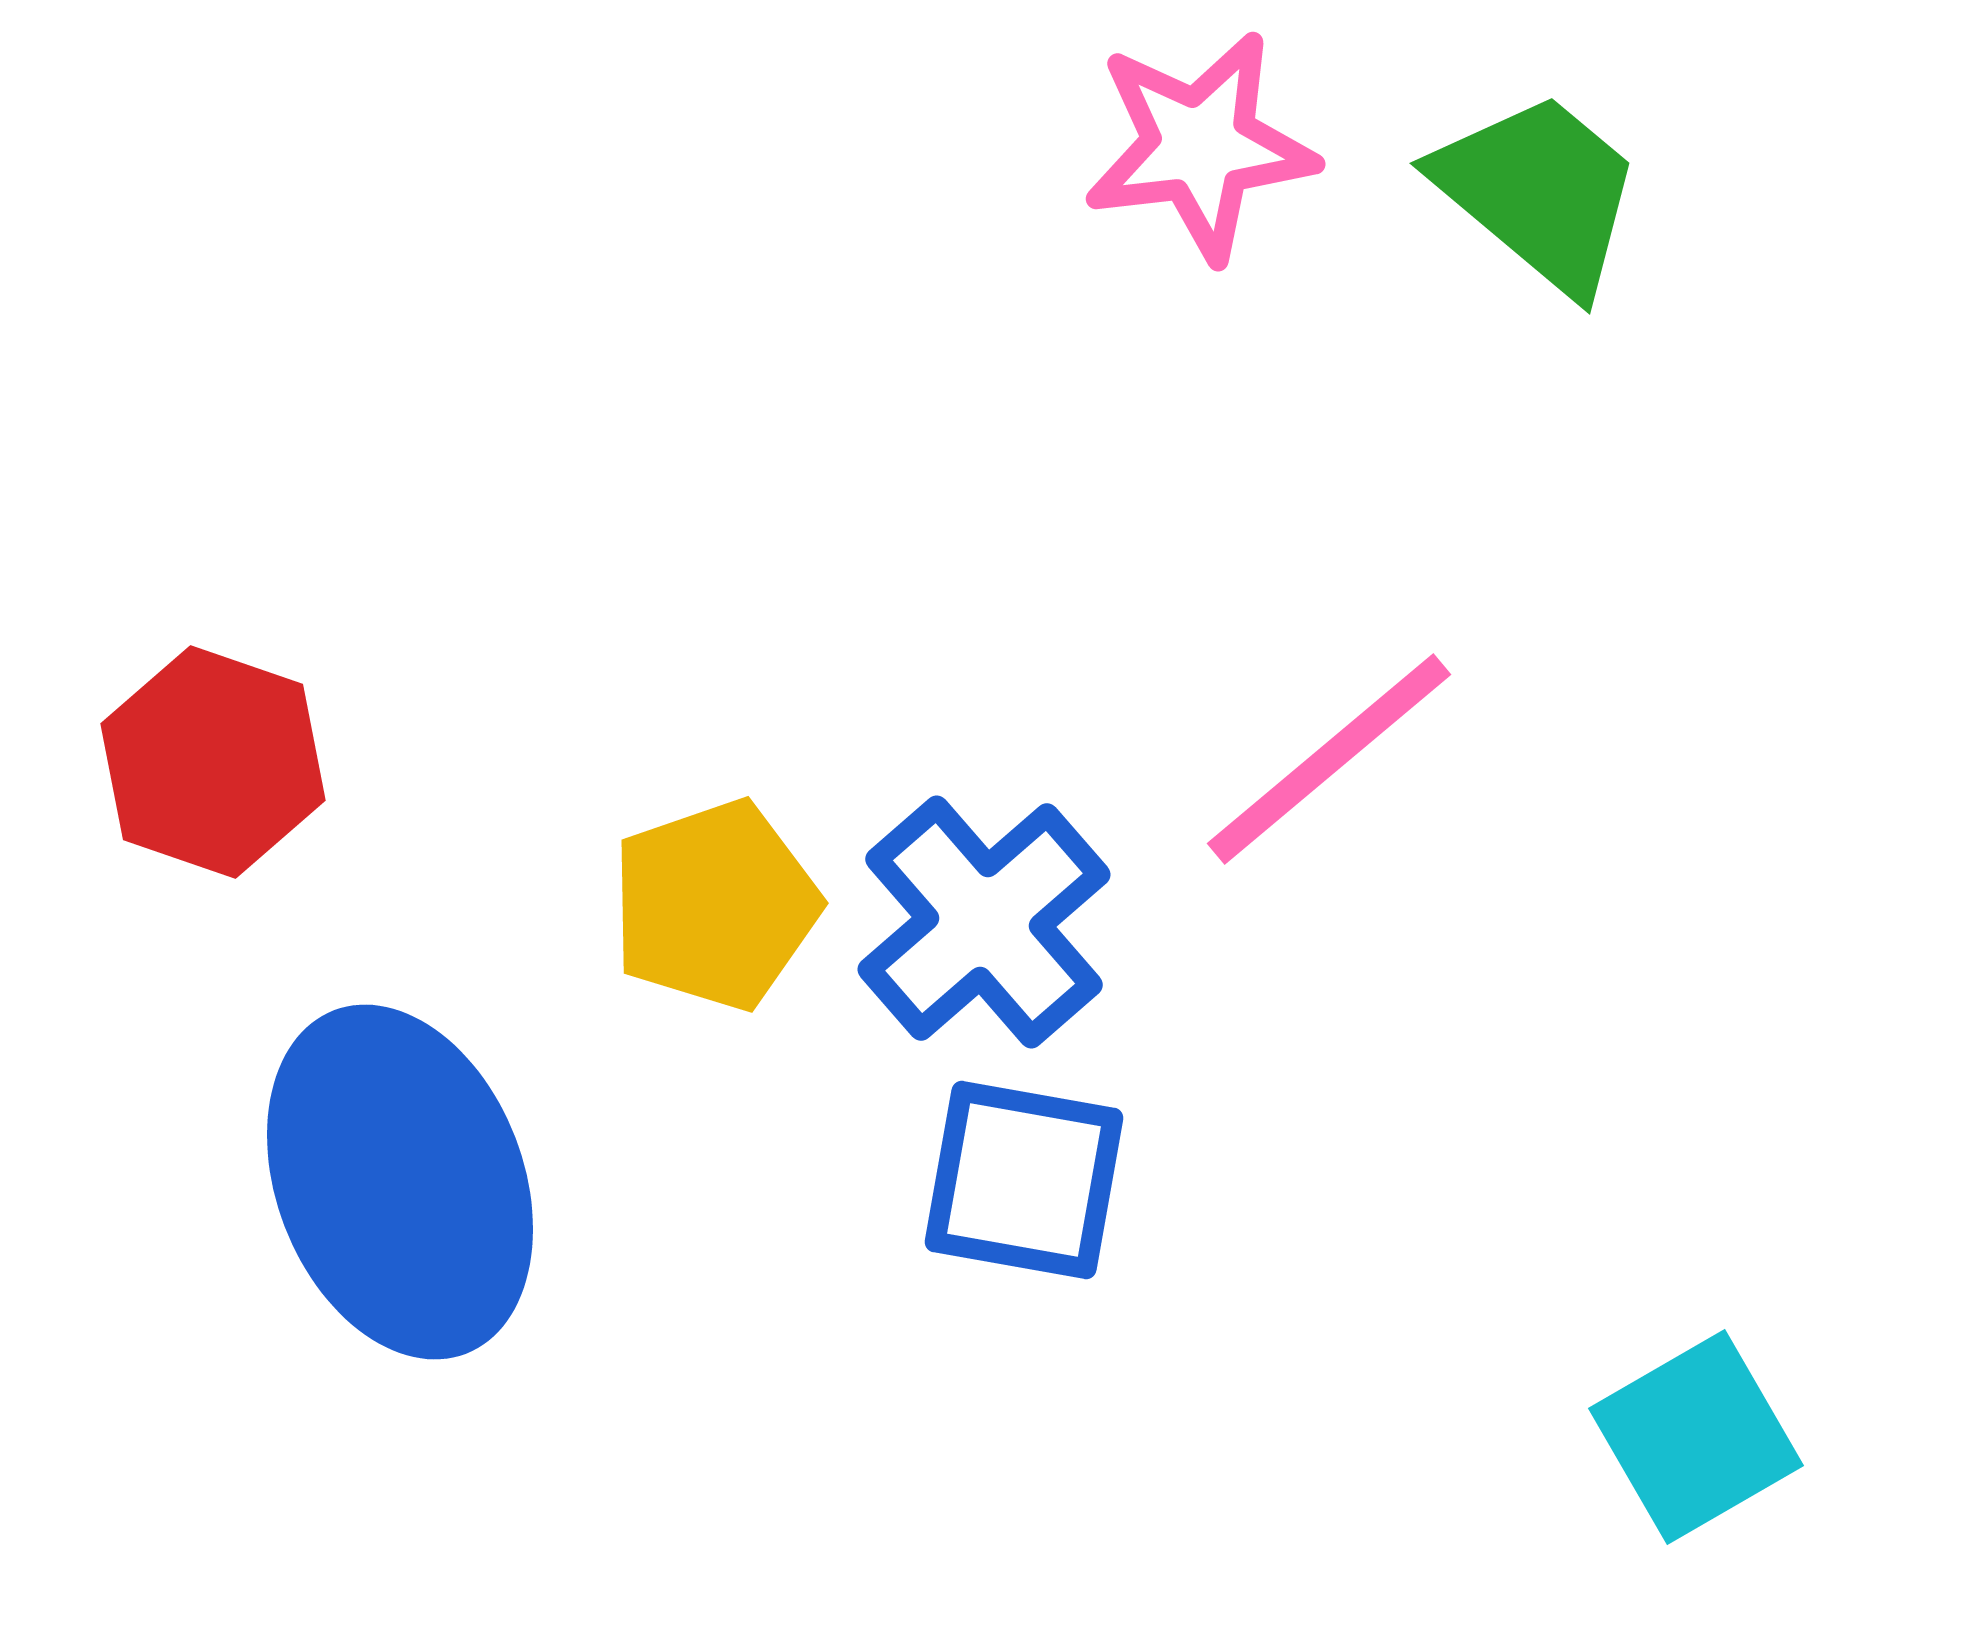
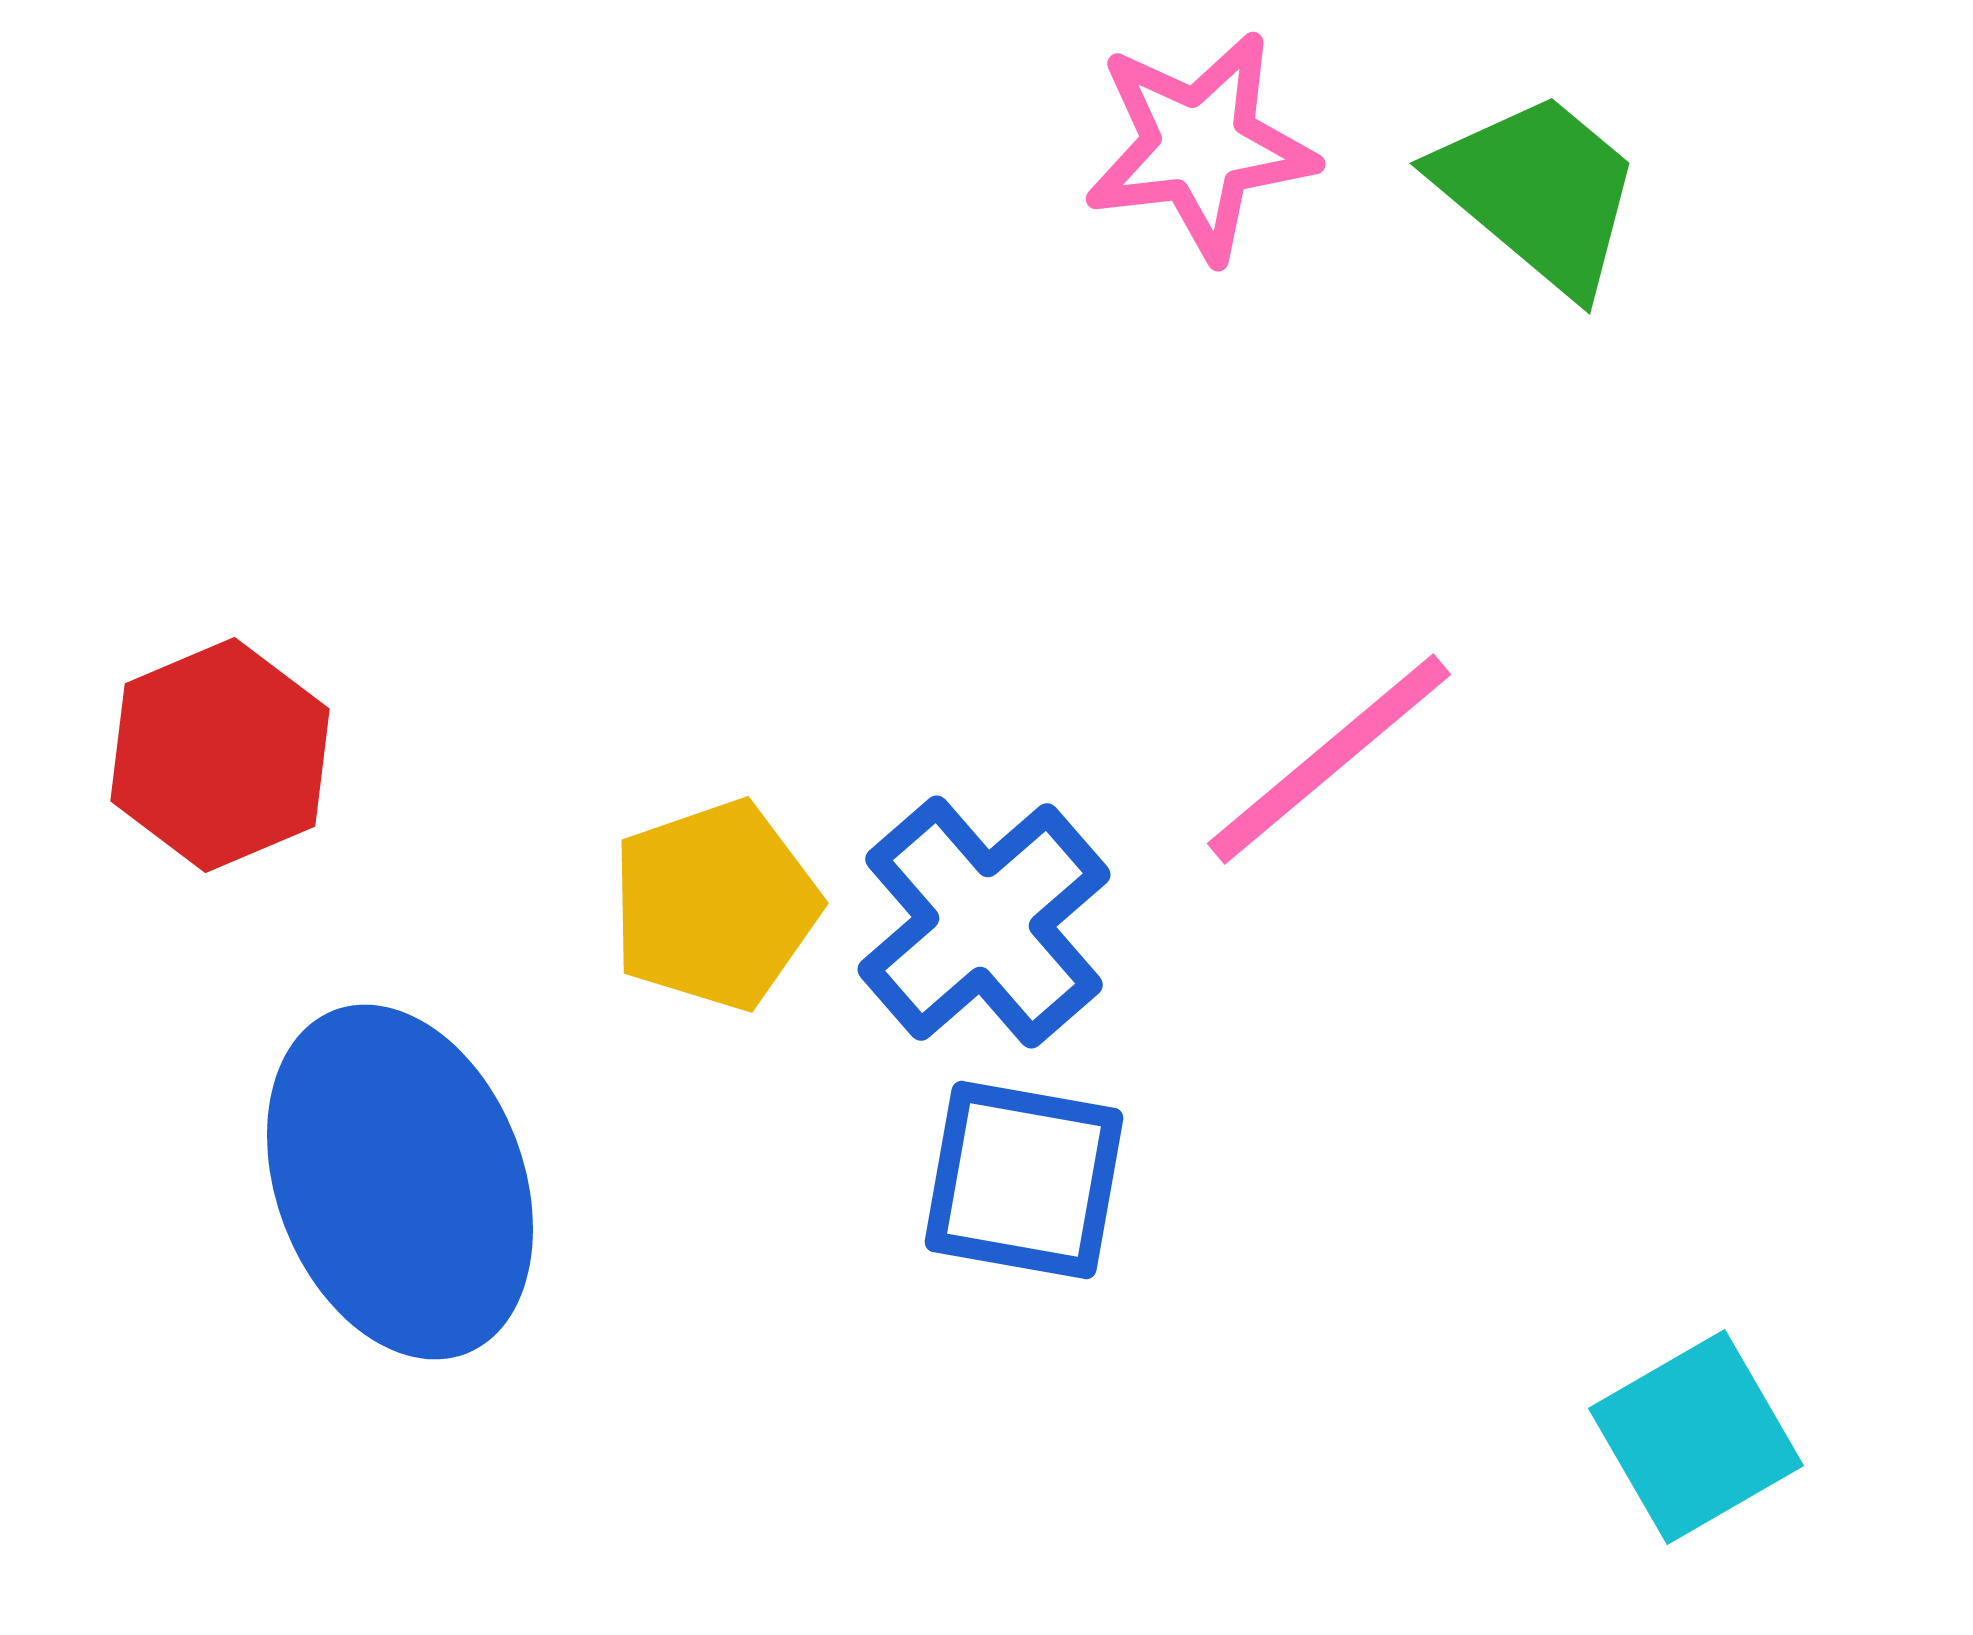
red hexagon: moved 7 px right, 7 px up; rotated 18 degrees clockwise
